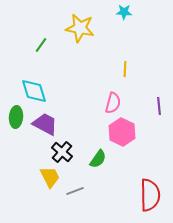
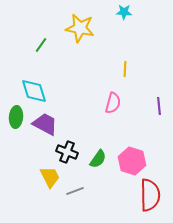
pink hexagon: moved 10 px right, 29 px down; rotated 8 degrees counterclockwise
black cross: moved 5 px right; rotated 20 degrees counterclockwise
